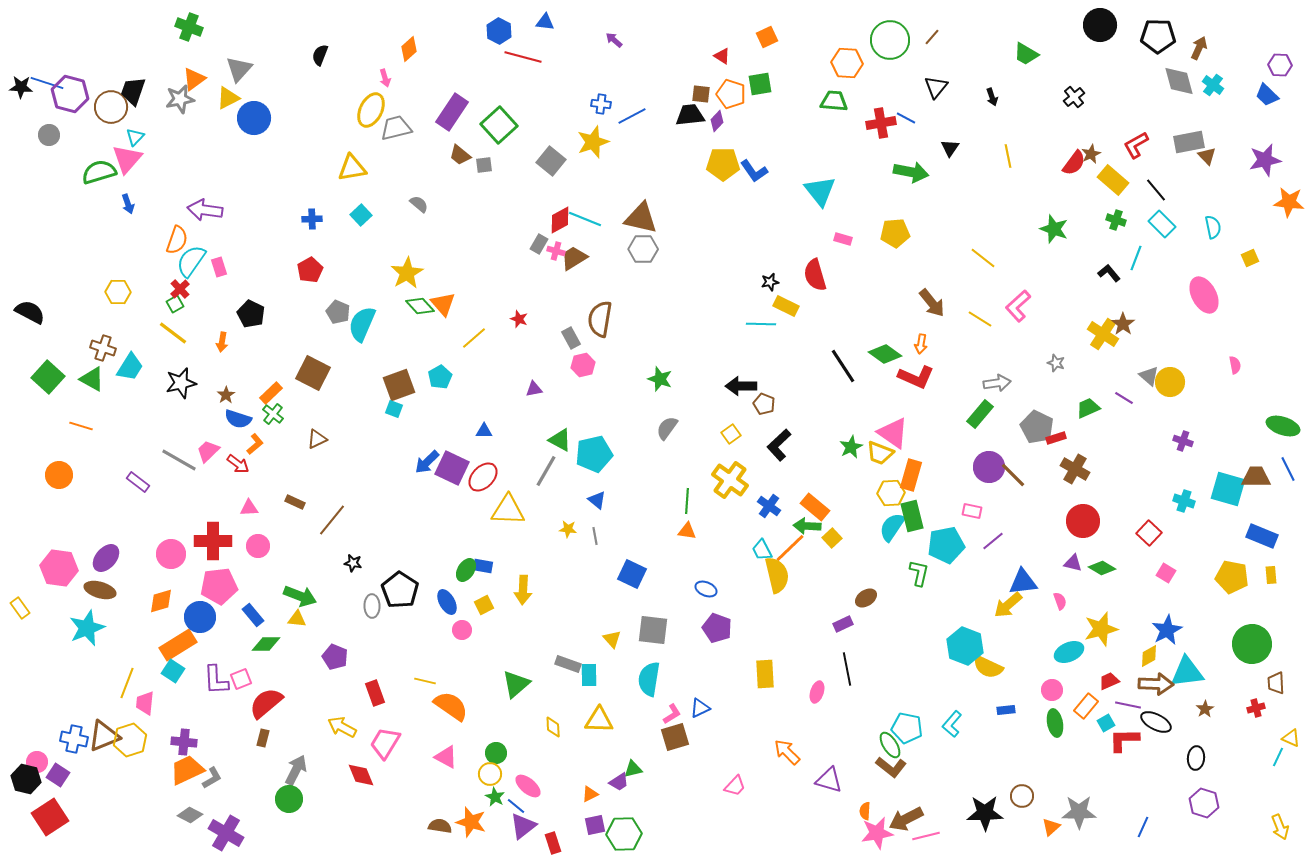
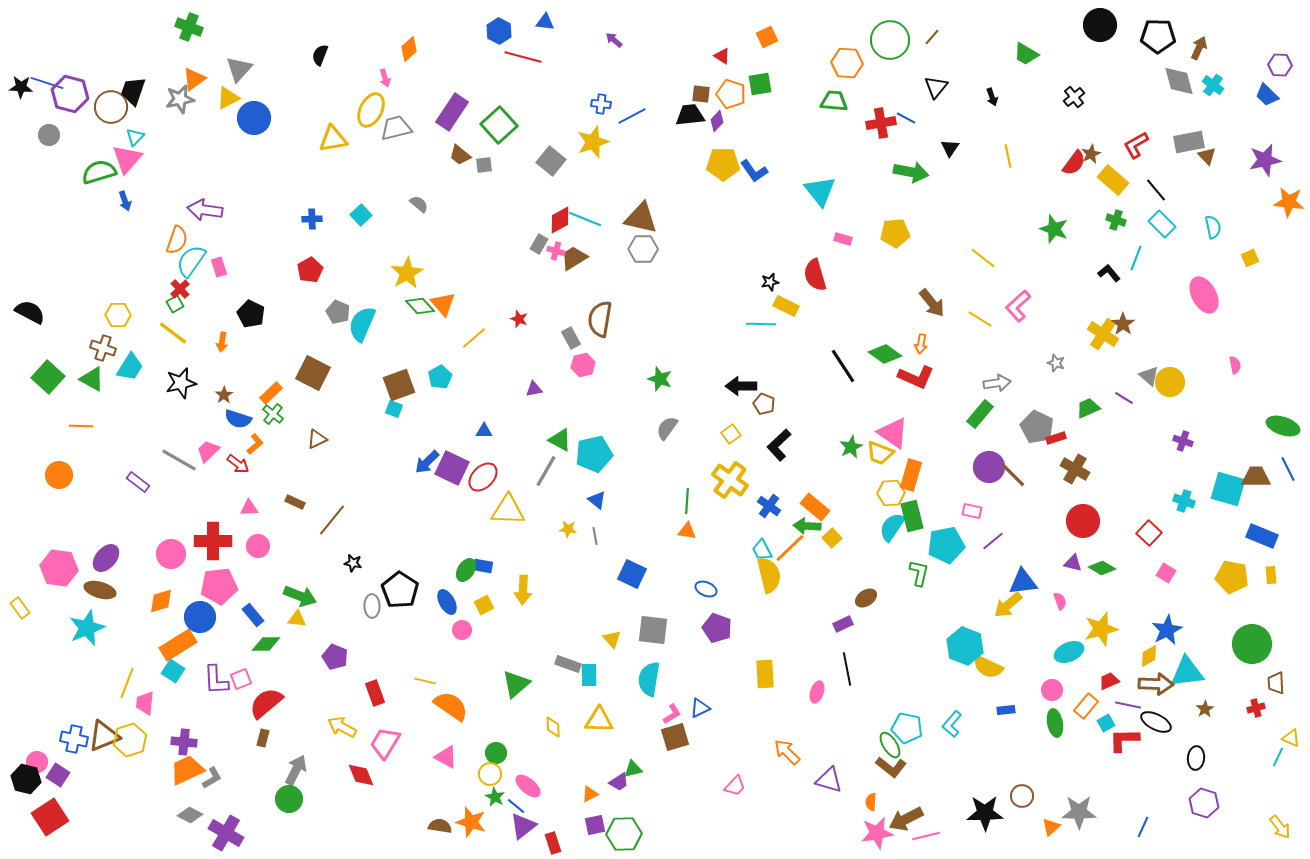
yellow triangle at (352, 168): moved 19 px left, 29 px up
blue arrow at (128, 204): moved 3 px left, 3 px up
yellow hexagon at (118, 292): moved 23 px down
brown star at (226, 395): moved 2 px left
orange line at (81, 426): rotated 15 degrees counterclockwise
yellow semicircle at (777, 575): moved 8 px left
orange semicircle at (865, 811): moved 6 px right, 9 px up
yellow arrow at (1280, 827): rotated 15 degrees counterclockwise
